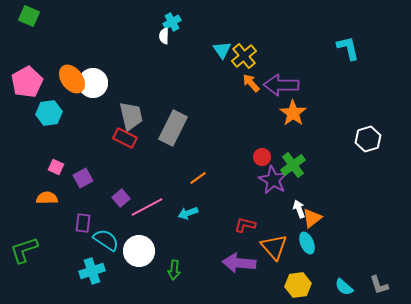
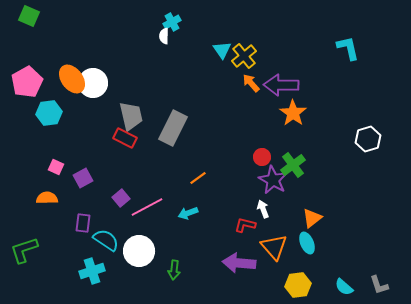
white arrow at (299, 209): moved 36 px left
